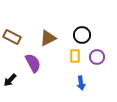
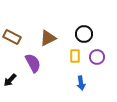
black circle: moved 2 px right, 1 px up
